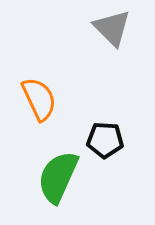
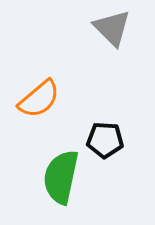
orange semicircle: rotated 75 degrees clockwise
green semicircle: moved 3 px right; rotated 12 degrees counterclockwise
